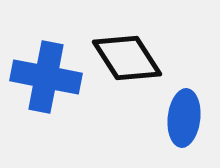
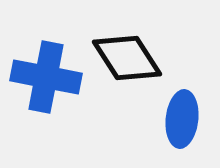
blue ellipse: moved 2 px left, 1 px down
